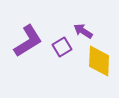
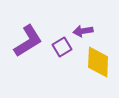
purple arrow: rotated 42 degrees counterclockwise
yellow diamond: moved 1 px left, 1 px down
